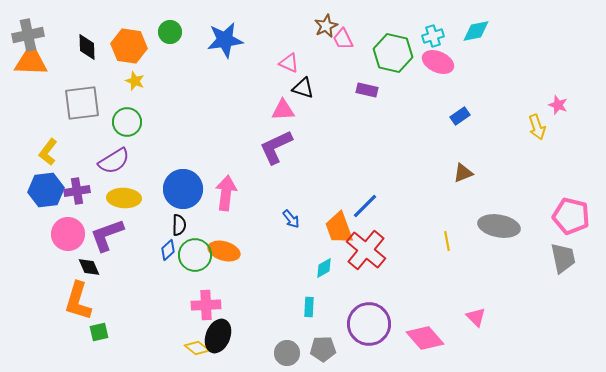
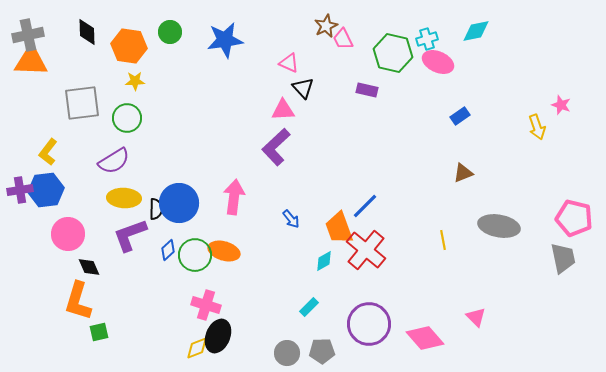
cyan cross at (433, 36): moved 6 px left, 3 px down
black diamond at (87, 47): moved 15 px up
yellow star at (135, 81): rotated 24 degrees counterclockwise
black triangle at (303, 88): rotated 30 degrees clockwise
pink star at (558, 105): moved 3 px right
green circle at (127, 122): moved 4 px up
purple L-shape at (276, 147): rotated 18 degrees counterclockwise
blue circle at (183, 189): moved 4 px left, 14 px down
purple cross at (77, 191): moved 57 px left, 1 px up
pink arrow at (226, 193): moved 8 px right, 4 px down
pink pentagon at (571, 216): moved 3 px right, 2 px down
black semicircle at (179, 225): moved 23 px left, 16 px up
purple L-shape at (107, 235): moved 23 px right
yellow line at (447, 241): moved 4 px left, 1 px up
cyan diamond at (324, 268): moved 7 px up
pink cross at (206, 305): rotated 20 degrees clockwise
cyan rectangle at (309, 307): rotated 42 degrees clockwise
yellow diamond at (197, 348): rotated 60 degrees counterclockwise
gray pentagon at (323, 349): moved 1 px left, 2 px down
